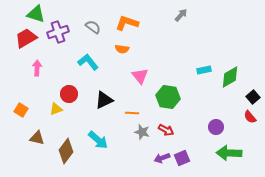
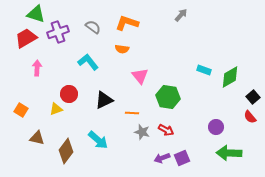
cyan rectangle: rotated 32 degrees clockwise
